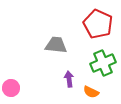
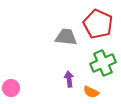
gray trapezoid: moved 10 px right, 8 px up
